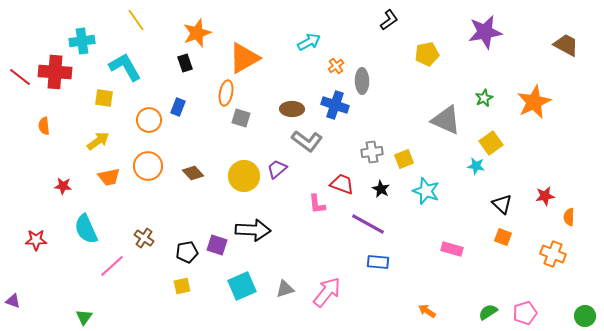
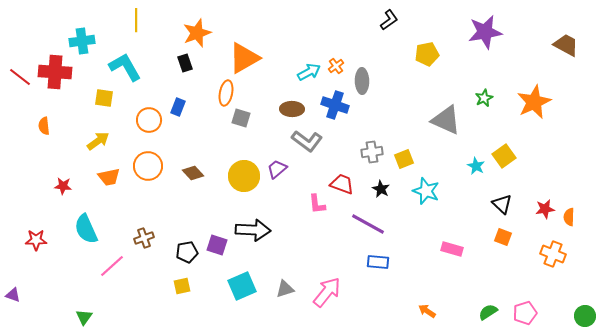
yellow line at (136, 20): rotated 35 degrees clockwise
cyan arrow at (309, 42): moved 30 px down
yellow square at (491, 143): moved 13 px right, 13 px down
cyan star at (476, 166): rotated 18 degrees clockwise
red star at (545, 196): moved 13 px down
brown cross at (144, 238): rotated 36 degrees clockwise
purple triangle at (13, 301): moved 6 px up
